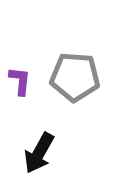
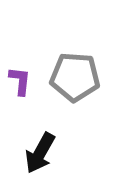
black arrow: moved 1 px right
